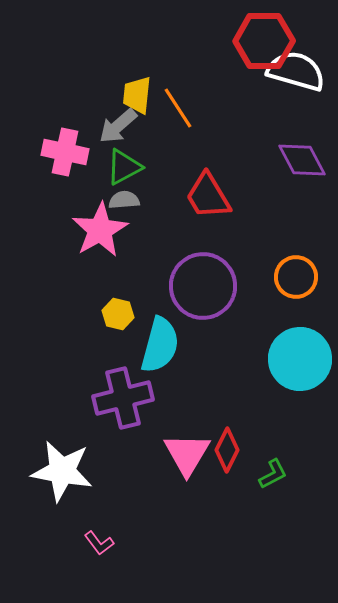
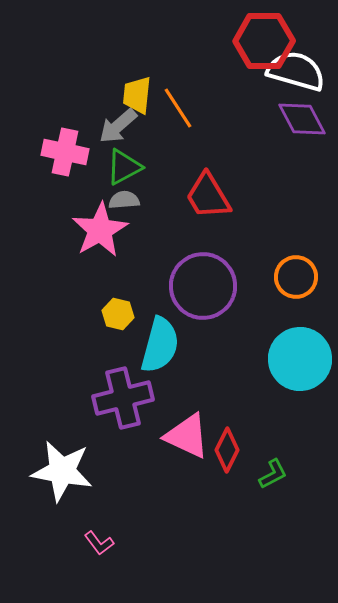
purple diamond: moved 41 px up
pink triangle: moved 18 px up; rotated 36 degrees counterclockwise
